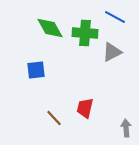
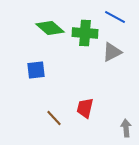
green diamond: rotated 20 degrees counterclockwise
